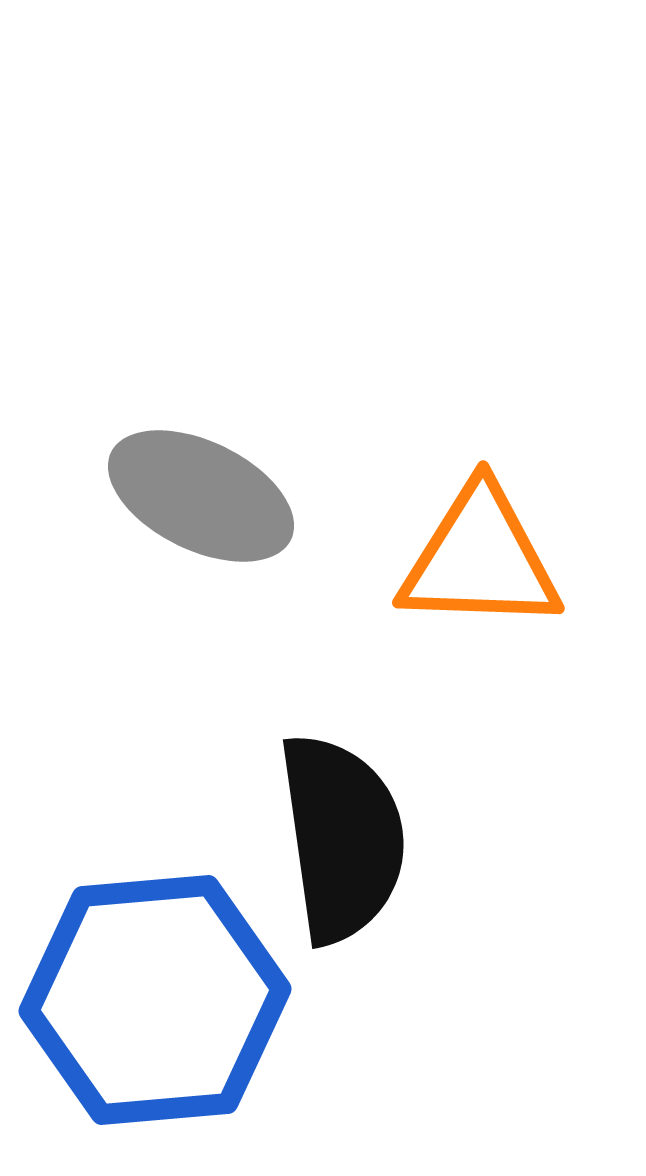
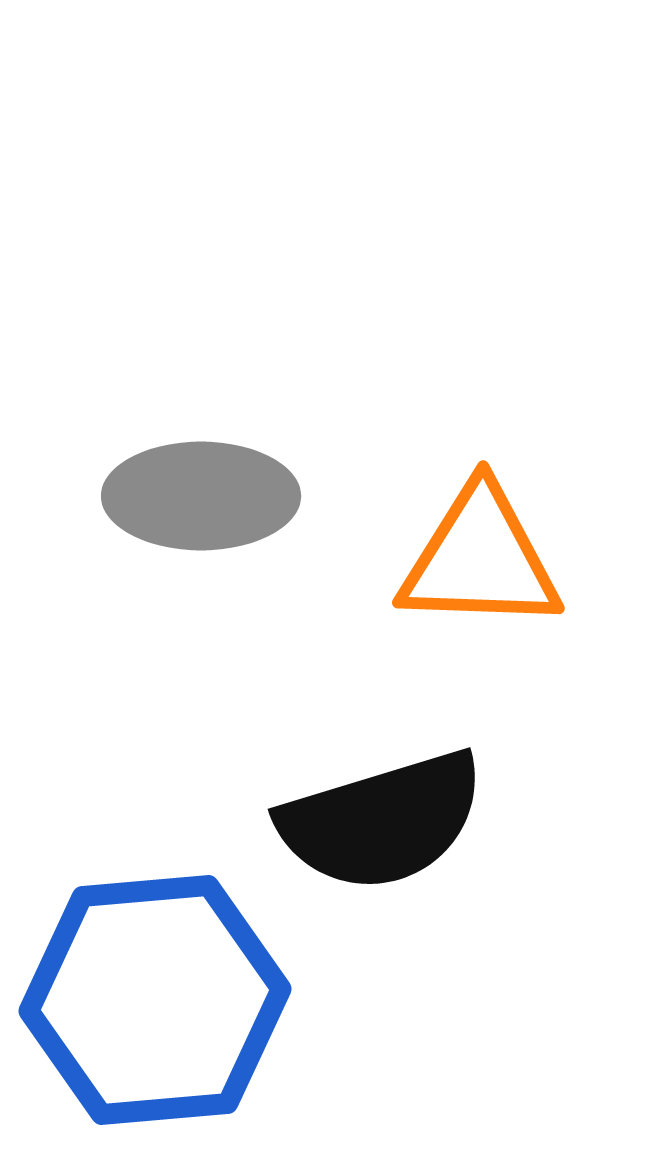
gray ellipse: rotated 26 degrees counterclockwise
black semicircle: moved 40 px right, 17 px up; rotated 81 degrees clockwise
